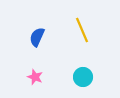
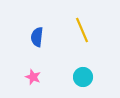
blue semicircle: rotated 18 degrees counterclockwise
pink star: moved 2 px left
